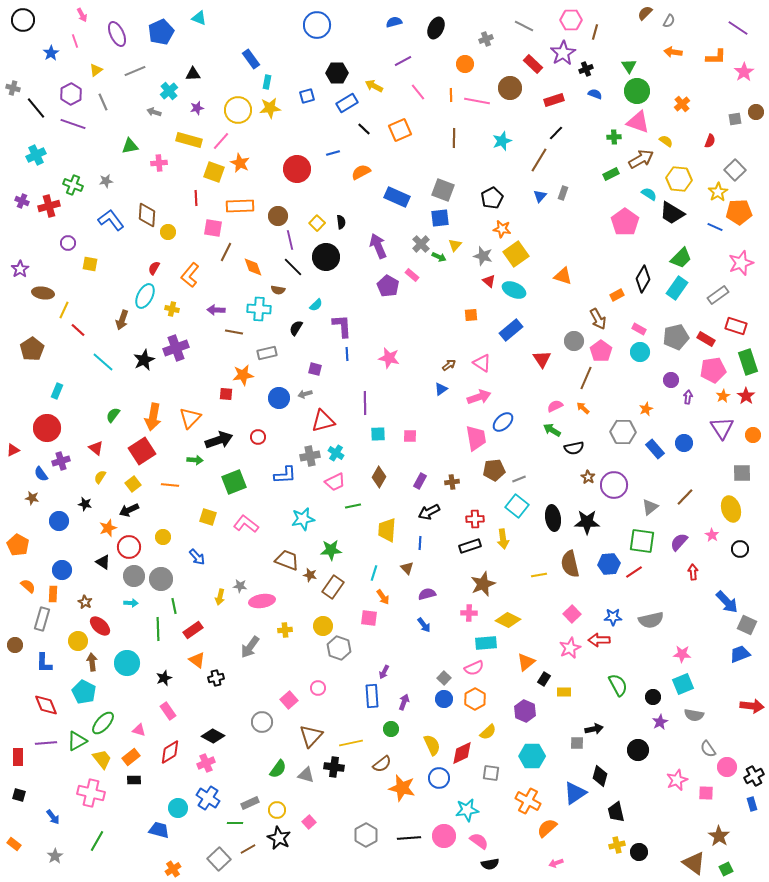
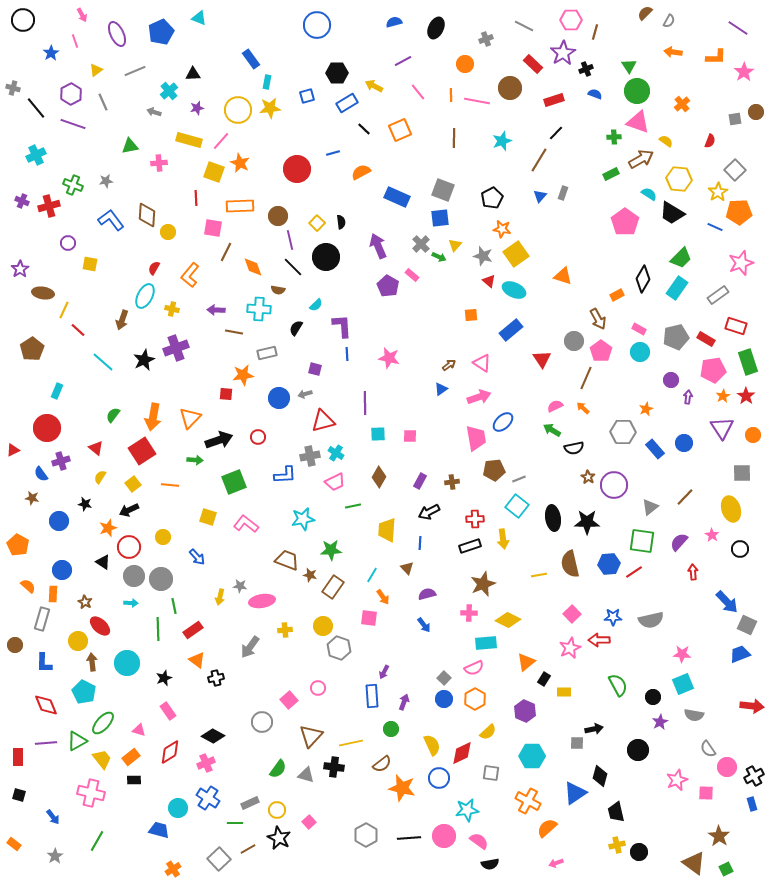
cyan line at (374, 573): moved 2 px left, 2 px down; rotated 14 degrees clockwise
